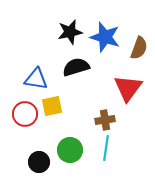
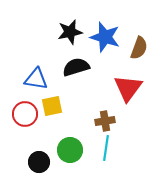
brown cross: moved 1 px down
